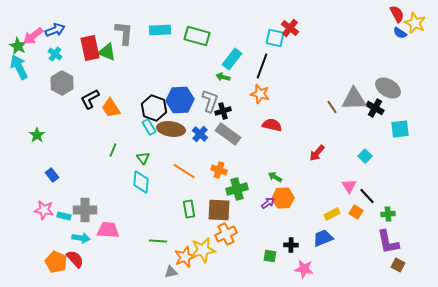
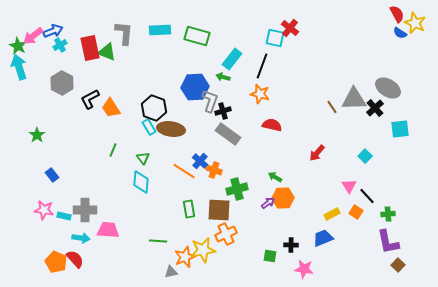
blue arrow at (55, 30): moved 2 px left, 1 px down
cyan cross at (55, 54): moved 5 px right, 9 px up; rotated 24 degrees clockwise
cyan arrow at (19, 67): rotated 10 degrees clockwise
blue hexagon at (180, 100): moved 15 px right, 13 px up
black cross at (375, 108): rotated 18 degrees clockwise
blue cross at (200, 134): moved 27 px down
orange cross at (219, 170): moved 5 px left
brown square at (398, 265): rotated 16 degrees clockwise
